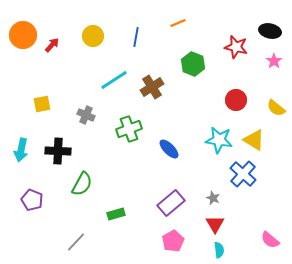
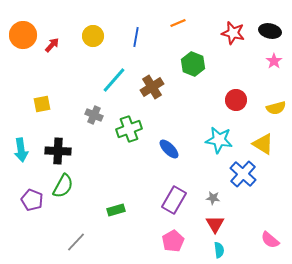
red star: moved 3 px left, 14 px up
cyan line: rotated 16 degrees counterclockwise
yellow semicircle: rotated 54 degrees counterclockwise
gray cross: moved 8 px right
yellow triangle: moved 9 px right, 4 px down
cyan arrow: rotated 20 degrees counterclockwise
green semicircle: moved 19 px left, 2 px down
gray star: rotated 16 degrees counterclockwise
purple rectangle: moved 3 px right, 3 px up; rotated 20 degrees counterclockwise
green rectangle: moved 4 px up
